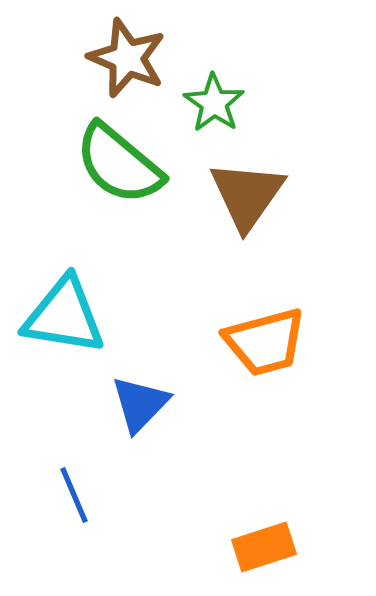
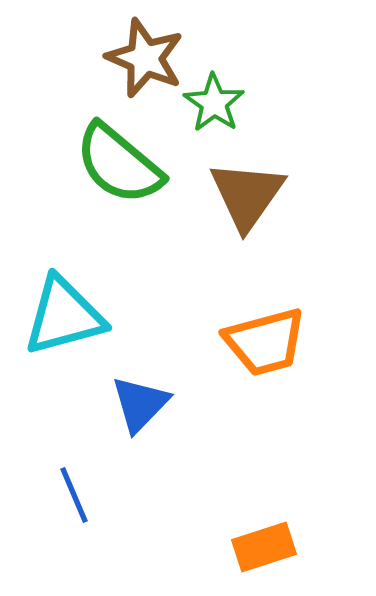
brown star: moved 18 px right
cyan triangle: rotated 24 degrees counterclockwise
